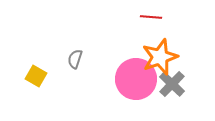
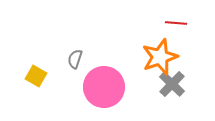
red line: moved 25 px right, 6 px down
pink circle: moved 32 px left, 8 px down
